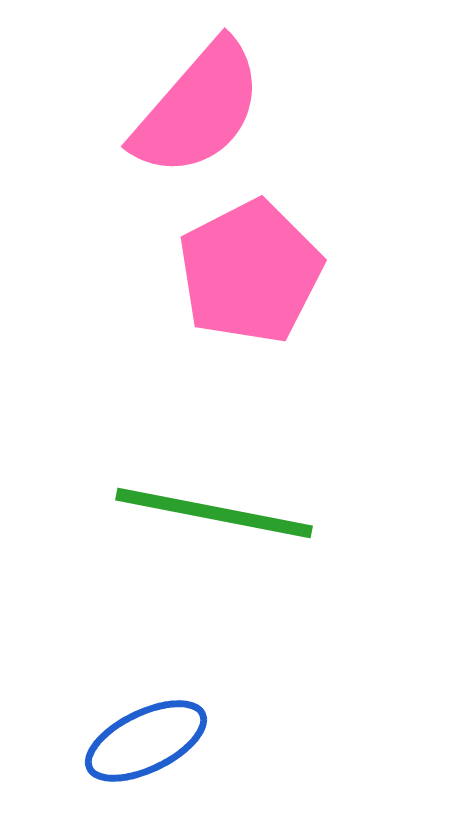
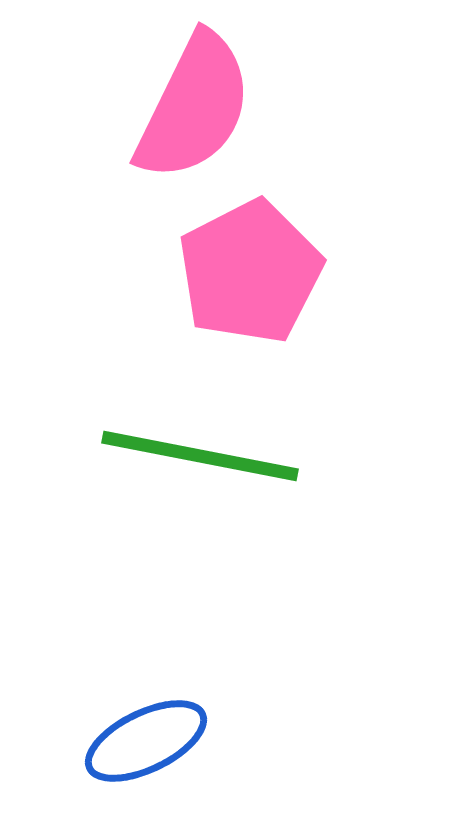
pink semicircle: moved 4 px left, 2 px up; rotated 15 degrees counterclockwise
green line: moved 14 px left, 57 px up
